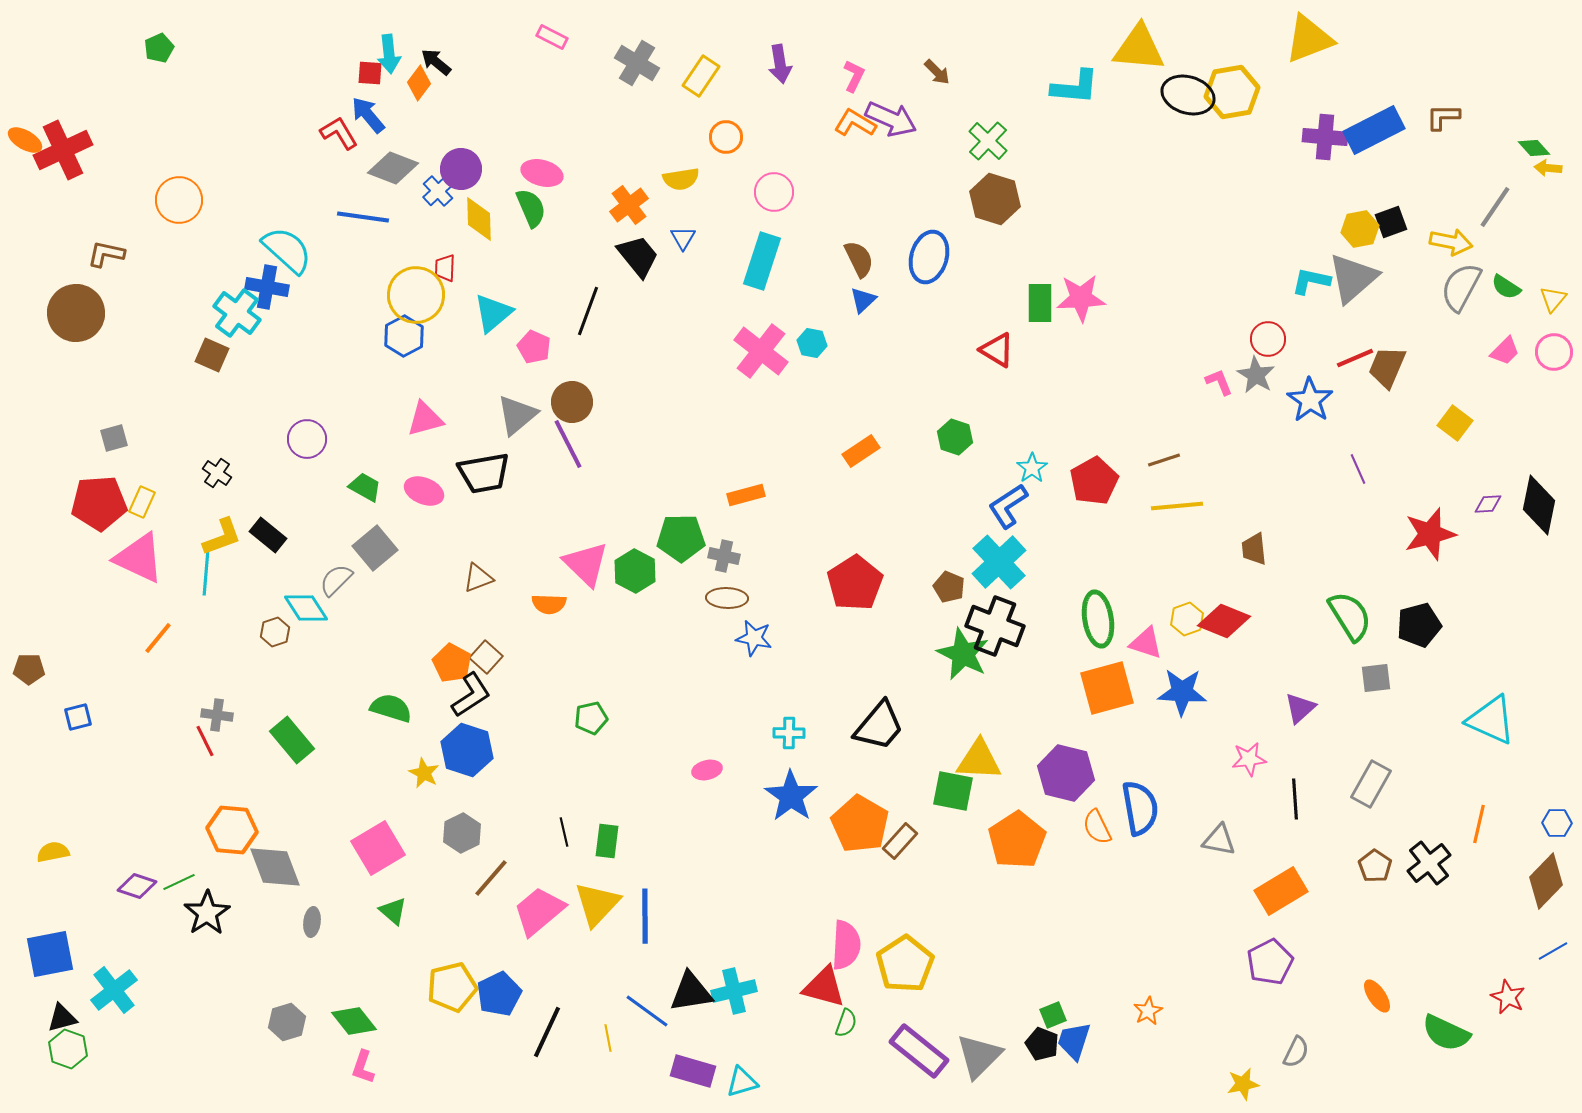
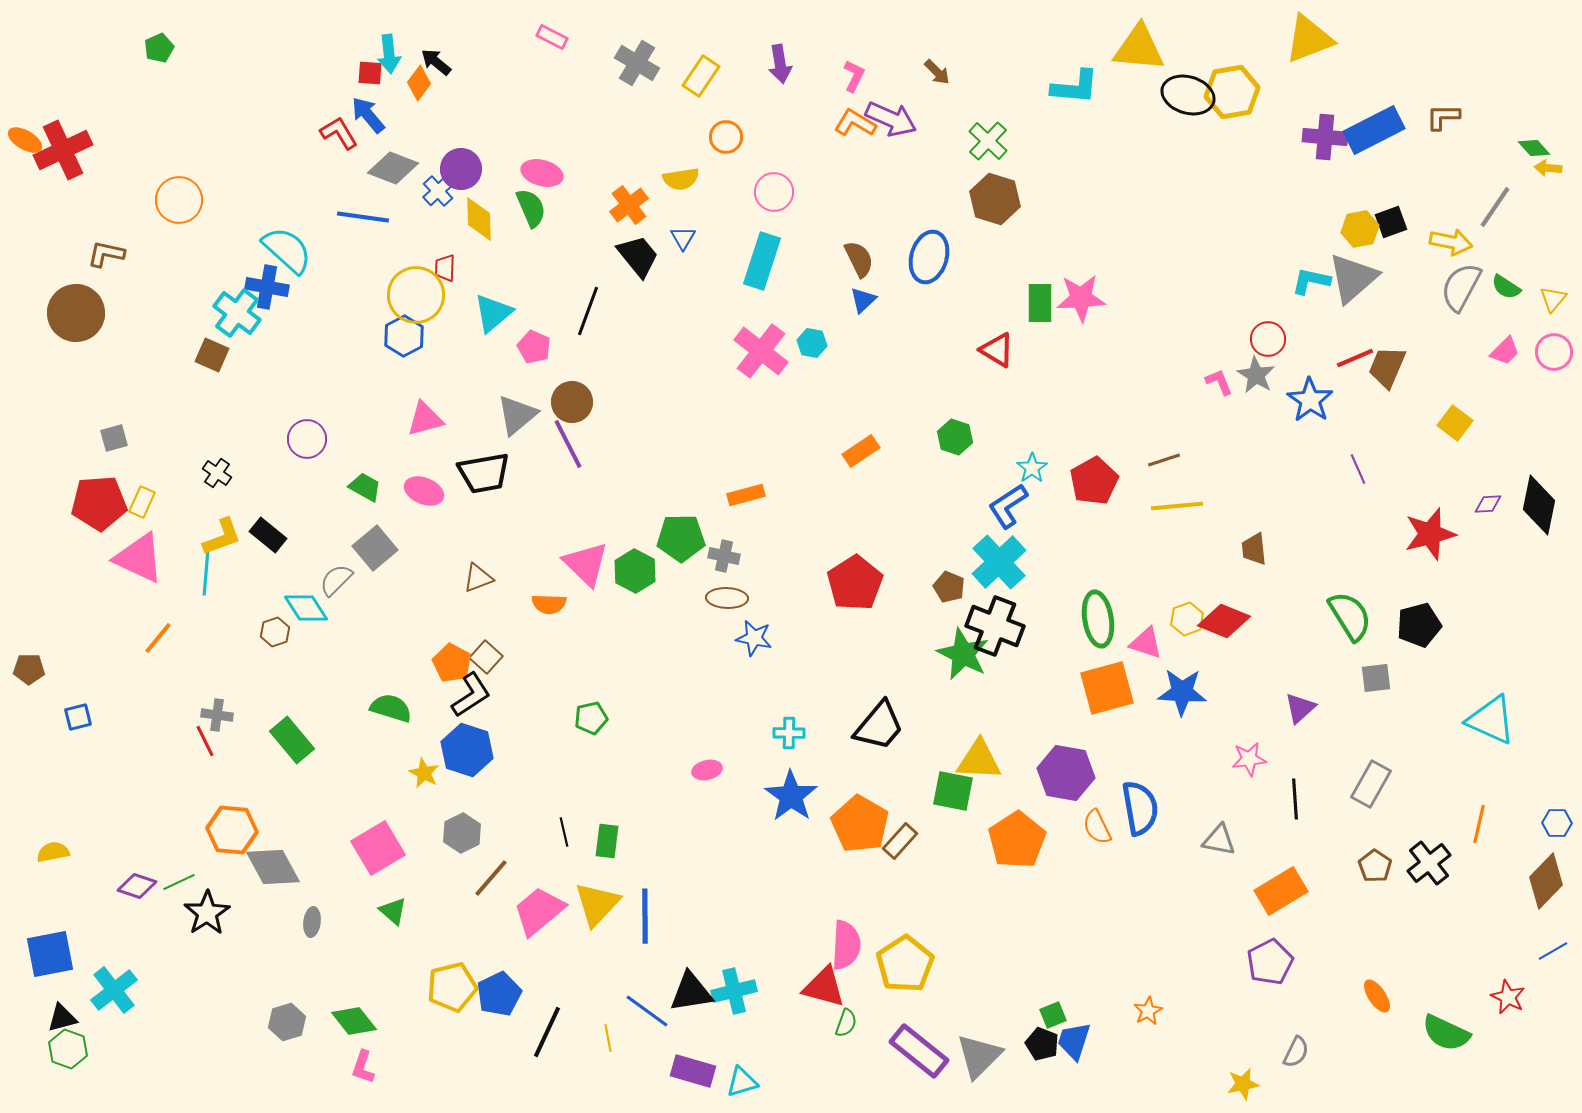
purple hexagon at (1066, 773): rotated 4 degrees counterclockwise
gray diamond at (275, 867): moved 2 px left; rotated 8 degrees counterclockwise
